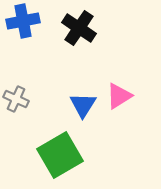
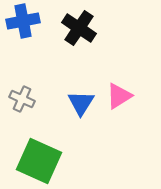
gray cross: moved 6 px right
blue triangle: moved 2 px left, 2 px up
green square: moved 21 px left, 6 px down; rotated 36 degrees counterclockwise
